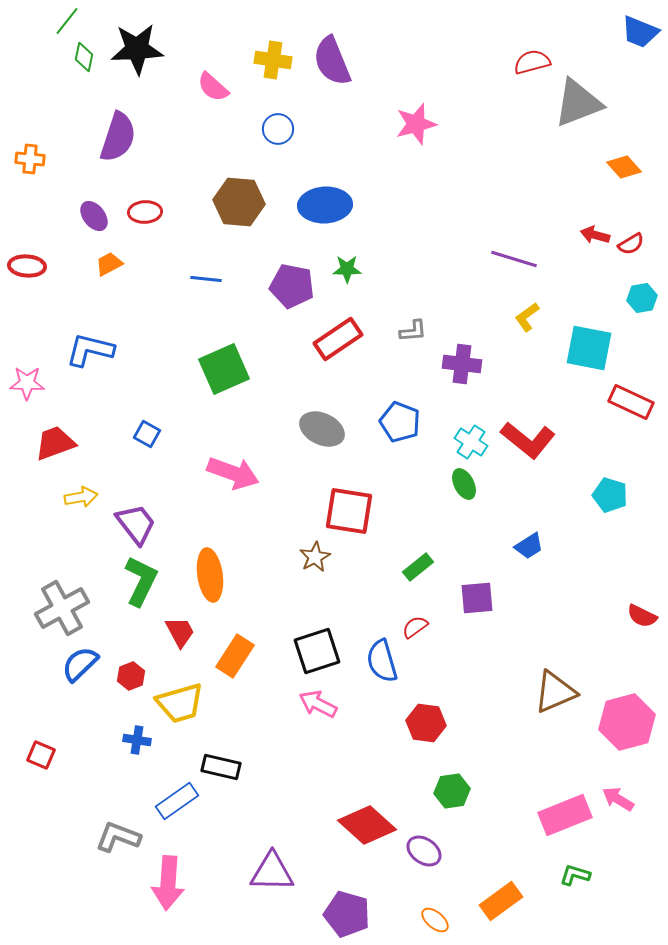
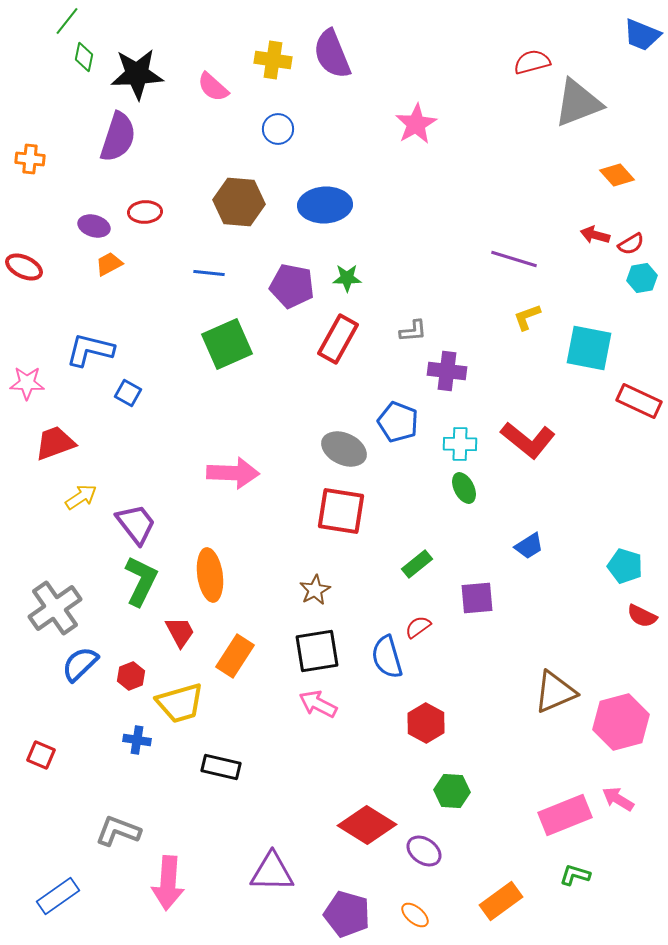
blue trapezoid at (640, 32): moved 2 px right, 3 px down
black star at (137, 49): moved 25 px down
purple semicircle at (332, 61): moved 7 px up
pink star at (416, 124): rotated 15 degrees counterclockwise
orange diamond at (624, 167): moved 7 px left, 8 px down
purple ellipse at (94, 216): moved 10 px down; rotated 36 degrees counterclockwise
red ellipse at (27, 266): moved 3 px left, 1 px down; rotated 21 degrees clockwise
green star at (347, 269): moved 9 px down
blue line at (206, 279): moved 3 px right, 6 px up
cyan hexagon at (642, 298): moved 20 px up
yellow L-shape at (527, 317): rotated 16 degrees clockwise
red rectangle at (338, 339): rotated 27 degrees counterclockwise
purple cross at (462, 364): moved 15 px left, 7 px down
green square at (224, 369): moved 3 px right, 25 px up
red rectangle at (631, 402): moved 8 px right, 1 px up
blue pentagon at (400, 422): moved 2 px left
gray ellipse at (322, 429): moved 22 px right, 20 px down
blue square at (147, 434): moved 19 px left, 41 px up
cyan cross at (471, 442): moved 11 px left, 2 px down; rotated 32 degrees counterclockwise
pink arrow at (233, 473): rotated 18 degrees counterclockwise
green ellipse at (464, 484): moved 4 px down
cyan pentagon at (610, 495): moved 15 px right, 71 px down
yellow arrow at (81, 497): rotated 24 degrees counterclockwise
red square at (349, 511): moved 8 px left
brown star at (315, 557): moved 33 px down
green rectangle at (418, 567): moved 1 px left, 3 px up
gray cross at (62, 608): moved 7 px left; rotated 6 degrees counterclockwise
red semicircle at (415, 627): moved 3 px right
black square at (317, 651): rotated 9 degrees clockwise
blue semicircle at (382, 661): moved 5 px right, 4 px up
pink hexagon at (627, 722): moved 6 px left
red hexagon at (426, 723): rotated 21 degrees clockwise
green hexagon at (452, 791): rotated 12 degrees clockwise
blue rectangle at (177, 801): moved 119 px left, 95 px down
red diamond at (367, 825): rotated 10 degrees counterclockwise
gray L-shape at (118, 837): moved 6 px up
orange ellipse at (435, 920): moved 20 px left, 5 px up
